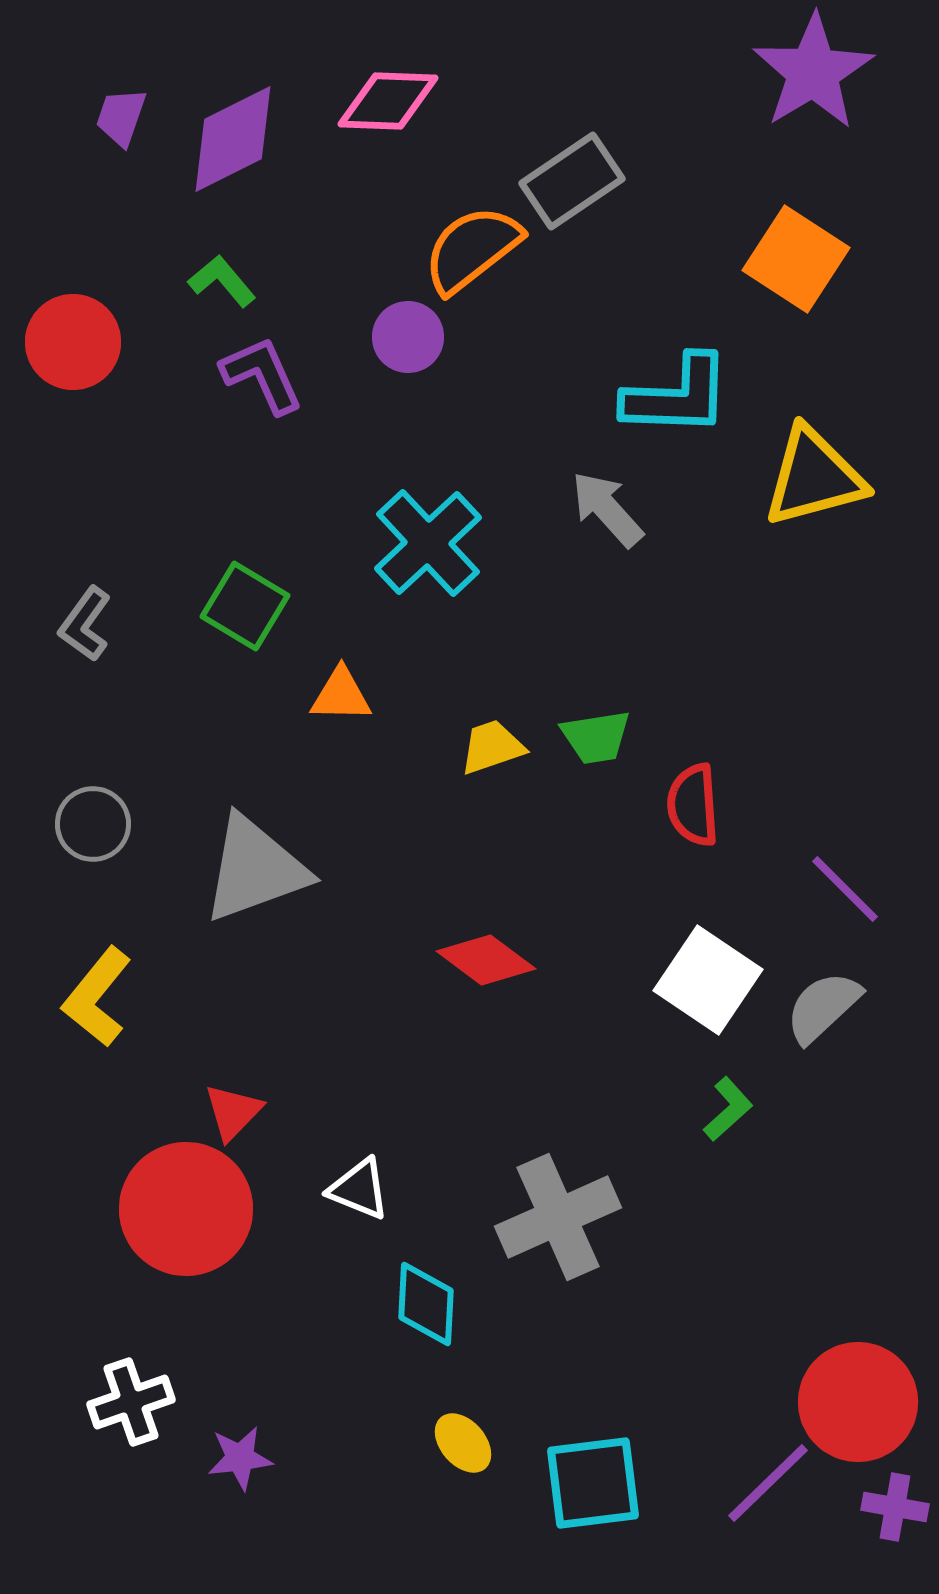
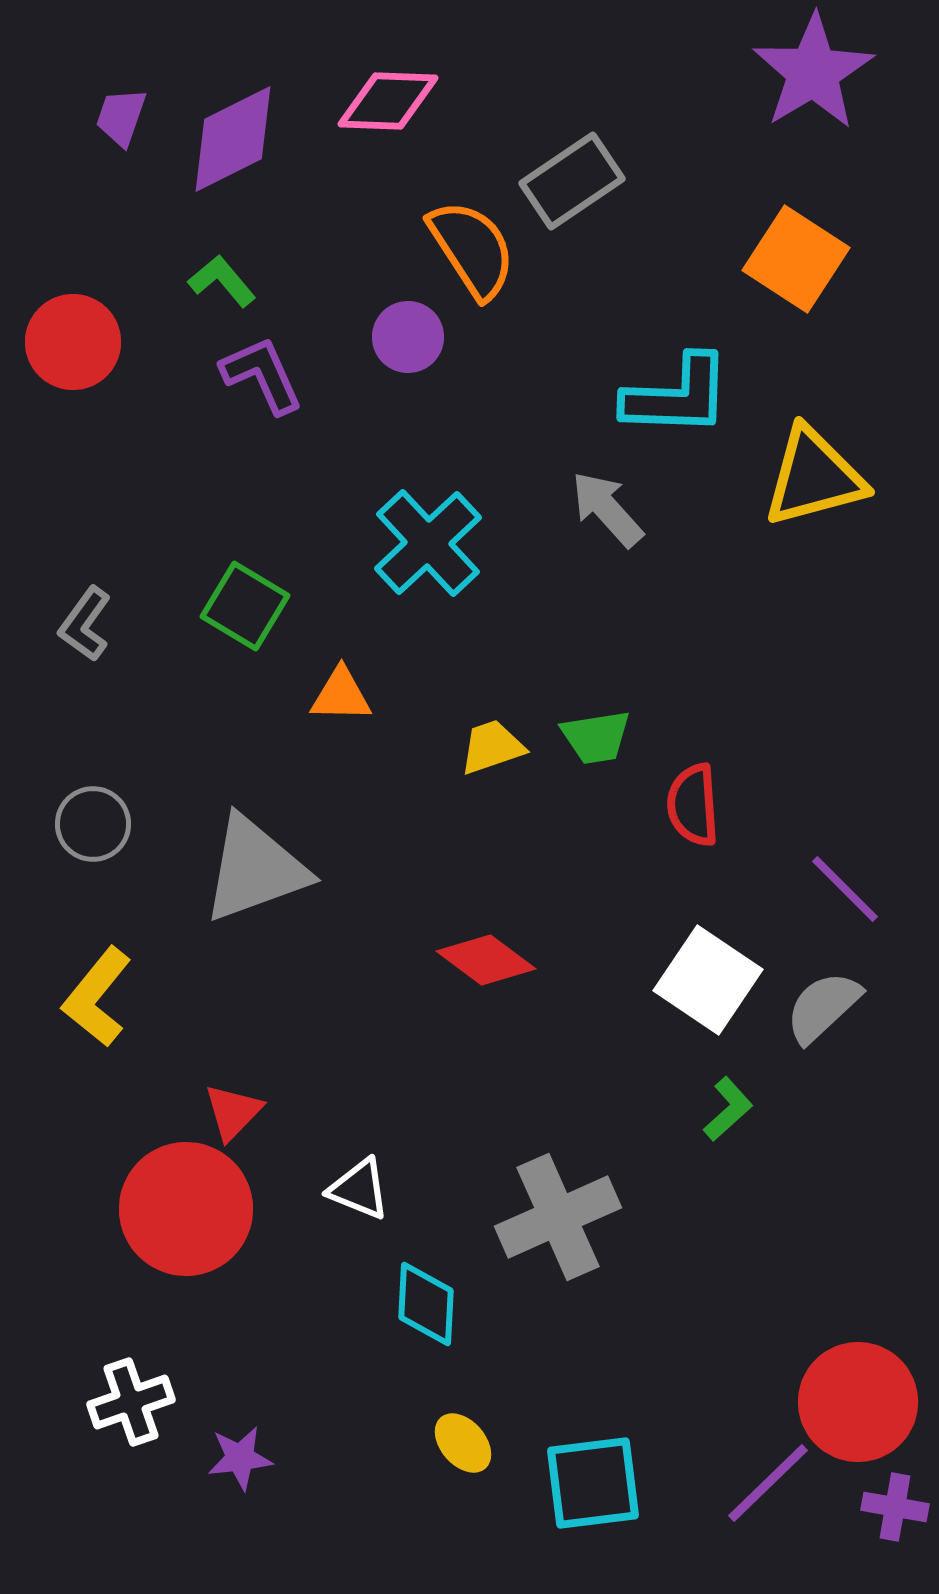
orange semicircle at (472, 249): rotated 95 degrees clockwise
